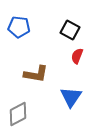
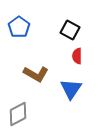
blue pentagon: rotated 30 degrees clockwise
red semicircle: rotated 21 degrees counterclockwise
brown L-shape: rotated 20 degrees clockwise
blue triangle: moved 8 px up
